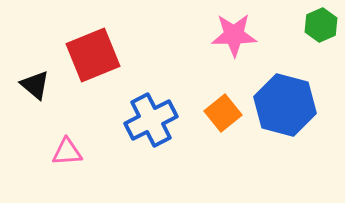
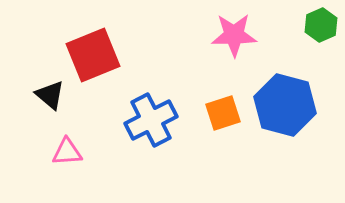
black triangle: moved 15 px right, 10 px down
orange square: rotated 21 degrees clockwise
